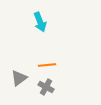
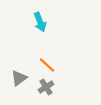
orange line: rotated 48 degrees clockwise
gray cross: rotated 28 degrees clockwise
